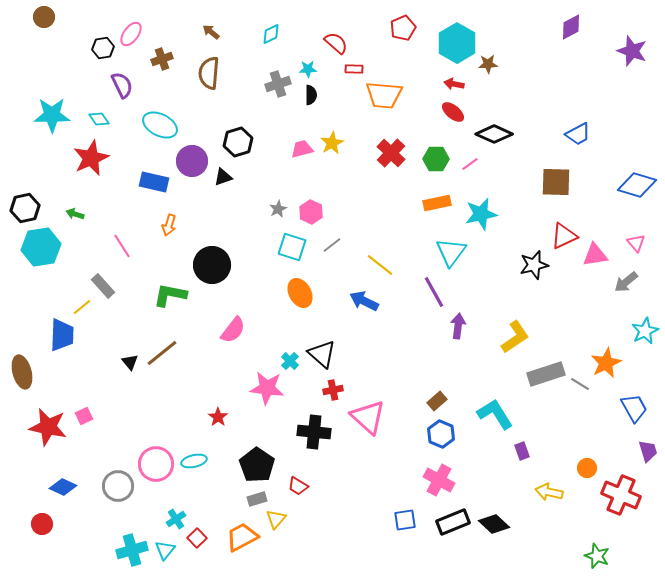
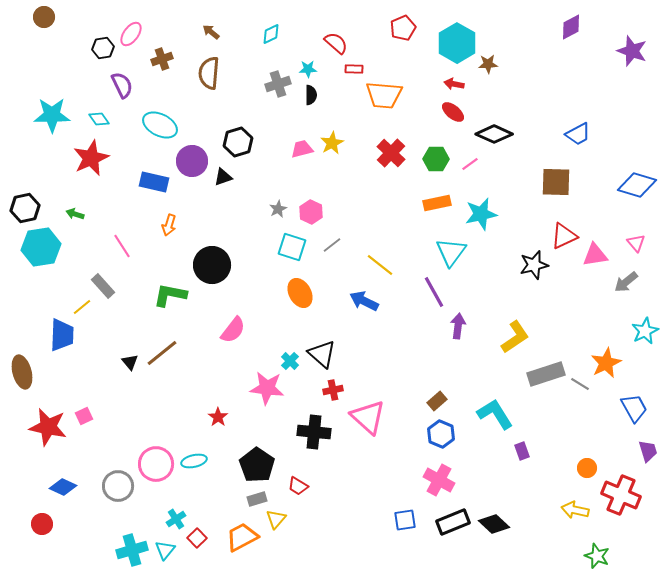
yellow arrow at (549, 492): moved 26 px right, 18 px down
